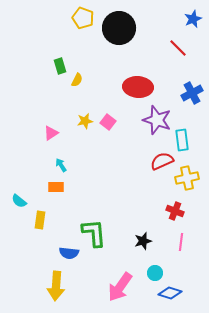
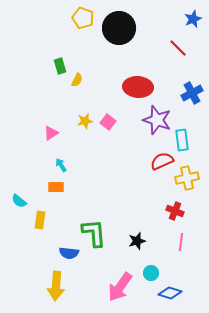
black star: moved 6 px left
cyan circle: moved 4 px left
